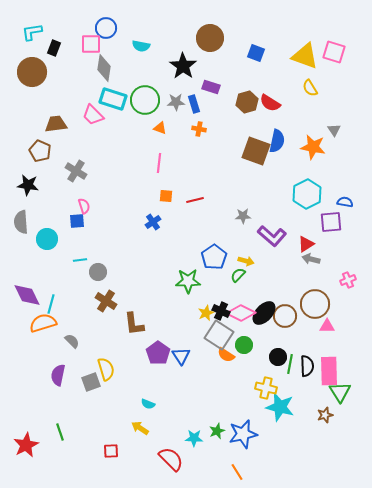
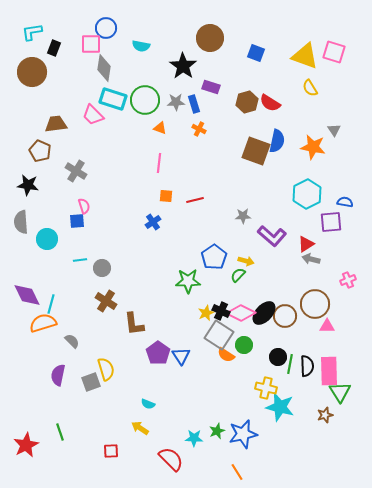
orange cross at (199, 129): rotated 16 degrees clockwise
gray circle at (98, 272): moved 4 px right, 4 px up
